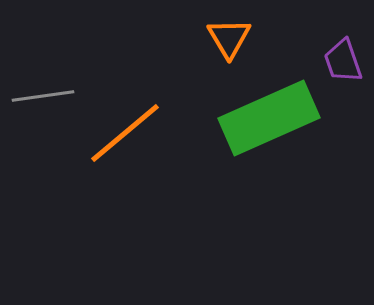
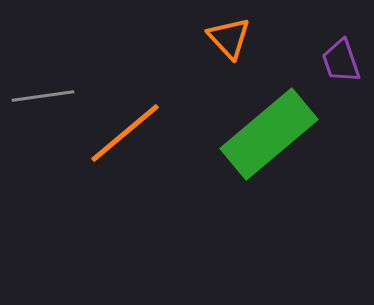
orange triangle: rotated 12 degrees counterclockwise
purple trapezoid: moved 2 px left
green rectangle: moved 16 px down; rotated 16 degrees counterclockwise
